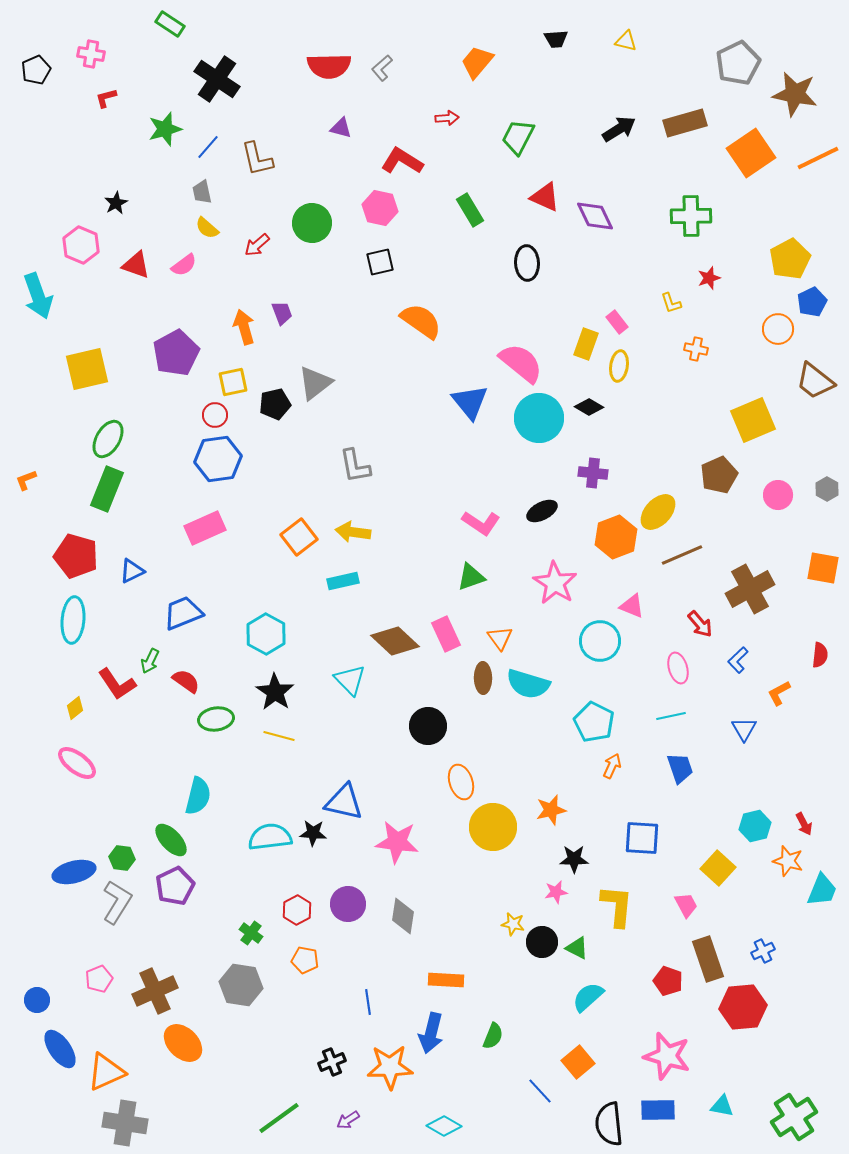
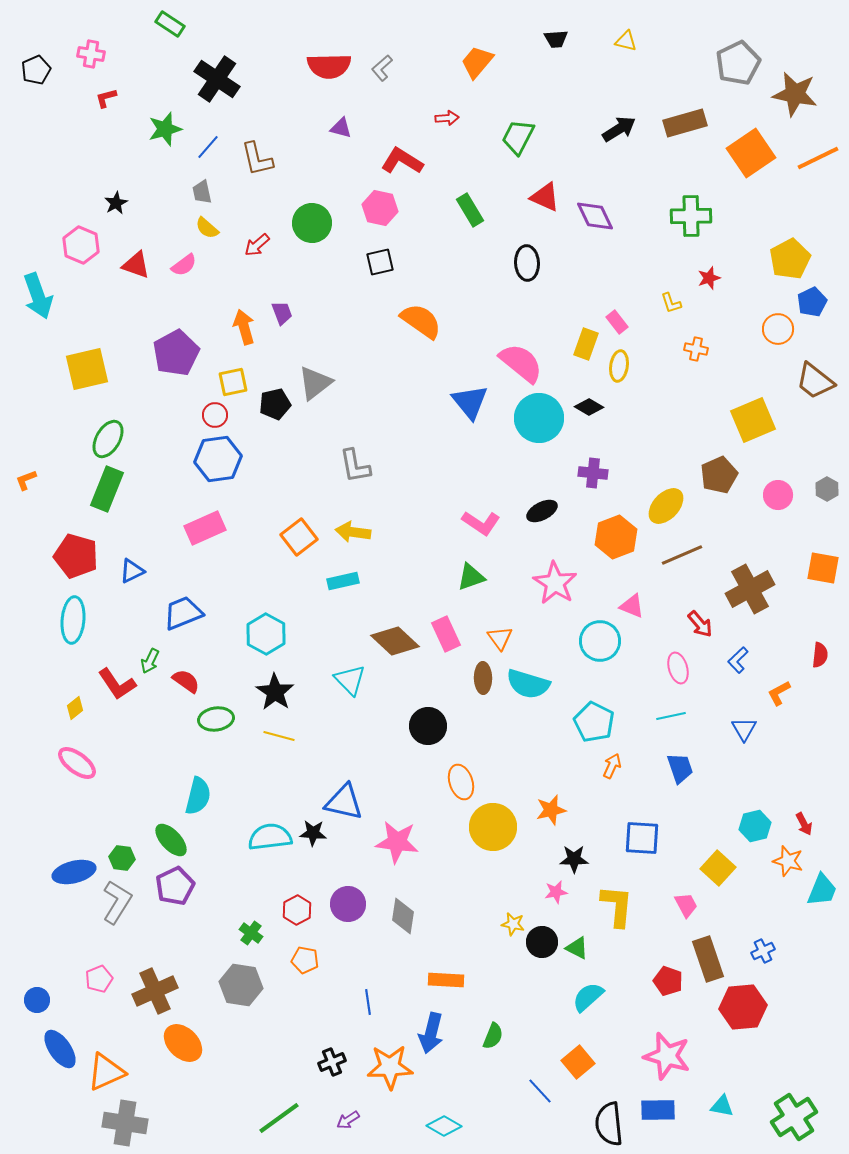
yellow ellipse at (658, 512): moved 8 px right, 6 px up
